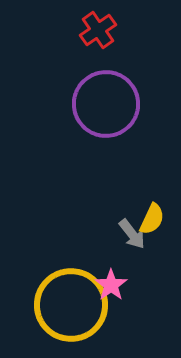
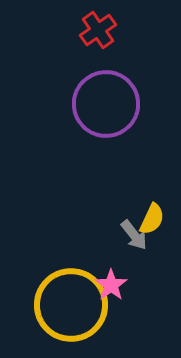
gray arrow: moved 2 px right, 1 px down
